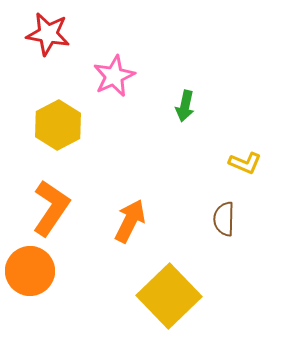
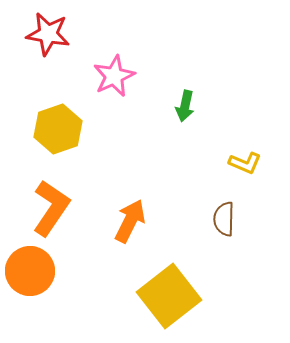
yellow hexagon: moved 4 px down; rotated 9 degrees clockwise
yellow square: rotated 6 degrees clockwise
